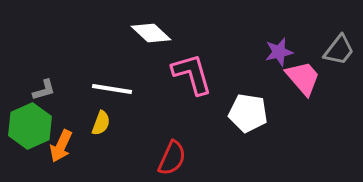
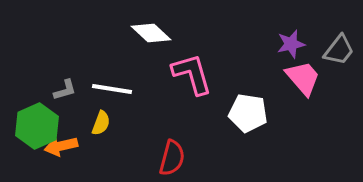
purple star: moved 12 px right, 8 px up
gray L-shape: moved 21 px right
green hexagon: moved 7 px right
orange arrow: rotated 52 degrees clockwise
red semicircle: rotated 9 degrees counterclockwise
